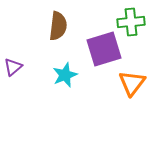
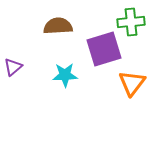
brown semicircle: rotated 100 degrees counterclockwise
cyan star: rotated 20 degrees clockwise
